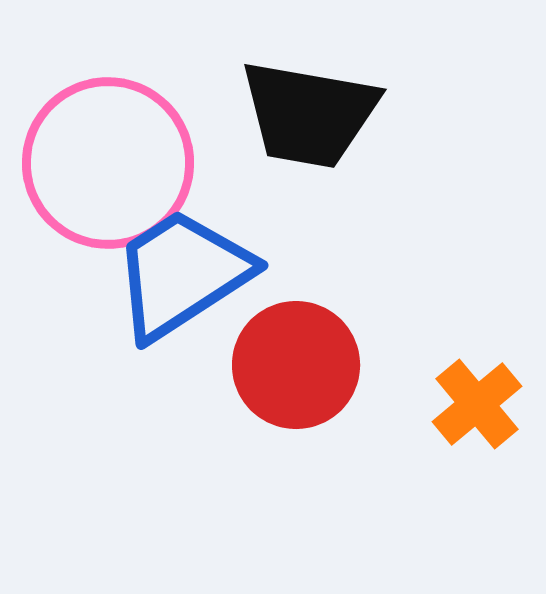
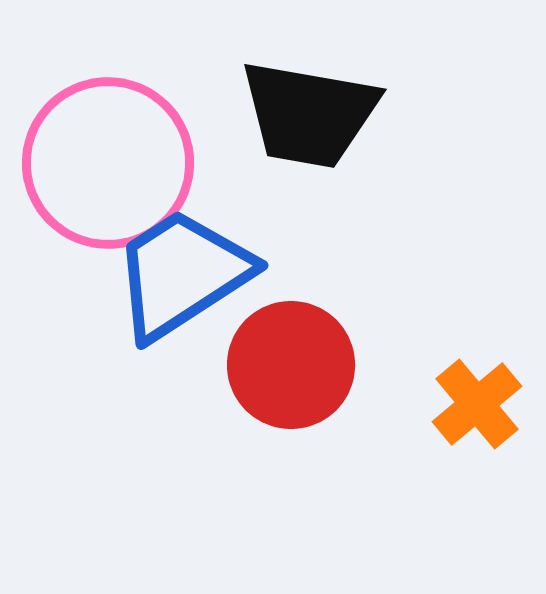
red circle: moved 5 px left
